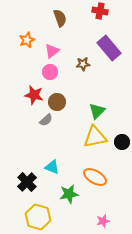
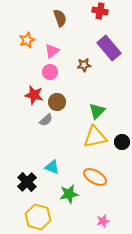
brown star: moved 1 px right, 1 px down
